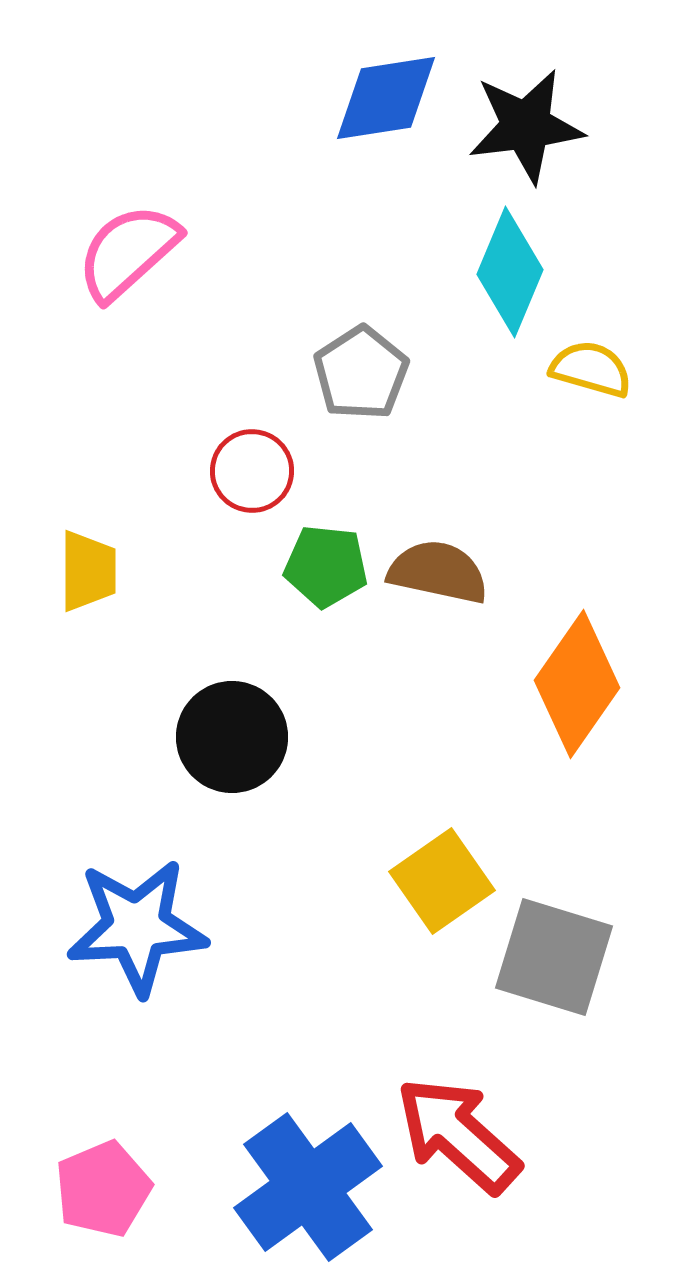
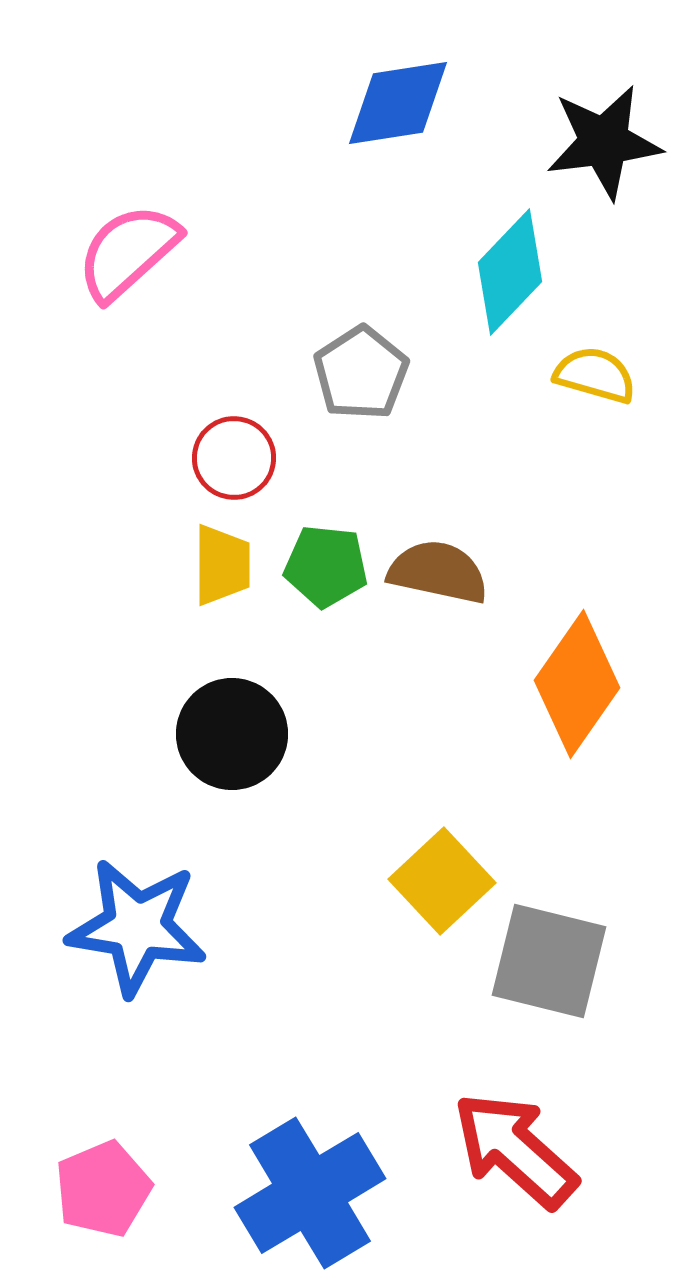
blue diamond: moved 12 px right, 5 px down
black star: moved 78 px right, 16 px down
cyan diamond: rotated 21 degrees clockwise
yellow semicircle: moved 4 px right, 6 px down
red circle: moved 18 px left, 13 px up
yellow trapezoid: moved 134 px right, 6 px up
black circle: moved 3 px up
yellow square: rotated 8 degrees counterclockwise
blue star: rotated 12 degrees clockwise
gray square: moved 5 px left, 4 px down; rotated 3 degrees counterclockwise
red arrow: moved 57 px right, 15 px down
blue cross: moved 2 px right, 6 px down; rotated 5 degrees clockwise
